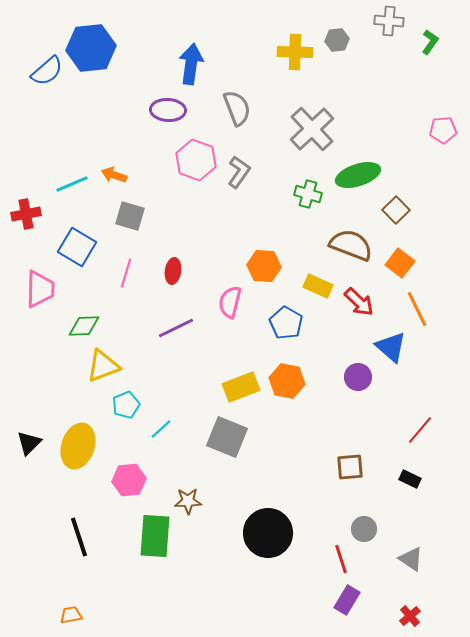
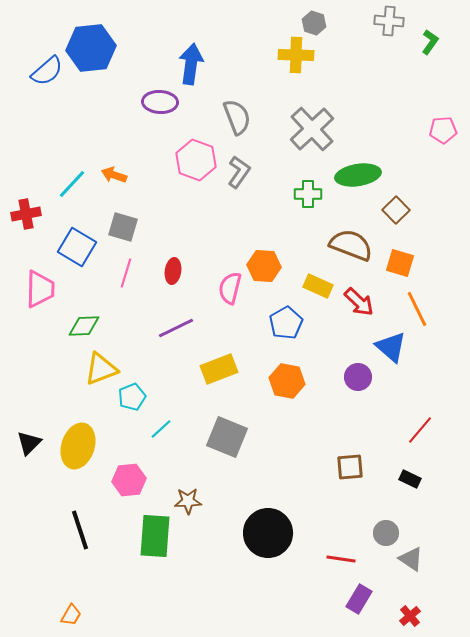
gray hexagon at (337, 40): moved 23 px left, 17 px up; rotated 25 degrees clockwise
yellow cross at (295, 52): moved 1 px right, 3 px down
gray semicircle at (237, 108): moved 9 px down
purple ellipse at (168, 110): moved 8 px left, 8 px up
green ellipse at (358, 175): rotated 9 degrees clockwise
cyan line at (72, 184): rotated 24 degrees counterclockwise
green cross at (308, 194): rotated 16 degrees counterclockwise
gray square at (130, 216): moved 7 px left, 11 px down
orange square at (400, 263): rotated 20 degrees counterclockwise
pink semicircle at (230, 302): moved 14 px up
blue pentagon at (286, 323): rotated 12 degrees clockwise
yellow triangle at (103, 366): moved 2 px left, 3 px down
yellow rectangle at (241, 387): moved 22 px left, 18 px up
cyan pentagon at (126, 405): moved 6 px right, 8 px up
gray circle at (364, 529): moved 22 px right, 4 px down
black line at (79, 537): moved 1 px right, 7 px up
red line at (341, 559): rotated 64 degrees counterclockwise
purple rectangle at (347, 600): moved 12 px right, 1 px up
orange trapezoid at (71, 615): rotated 130 degrees clockwise
